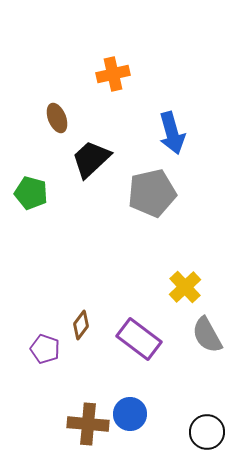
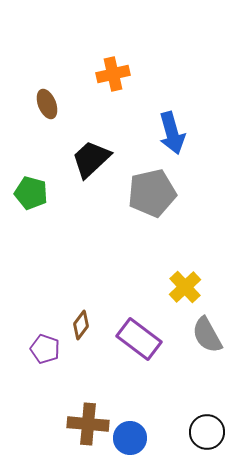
brown ellipse: moved 10 px left, 14 px up
blue circle: moved 24 px down
